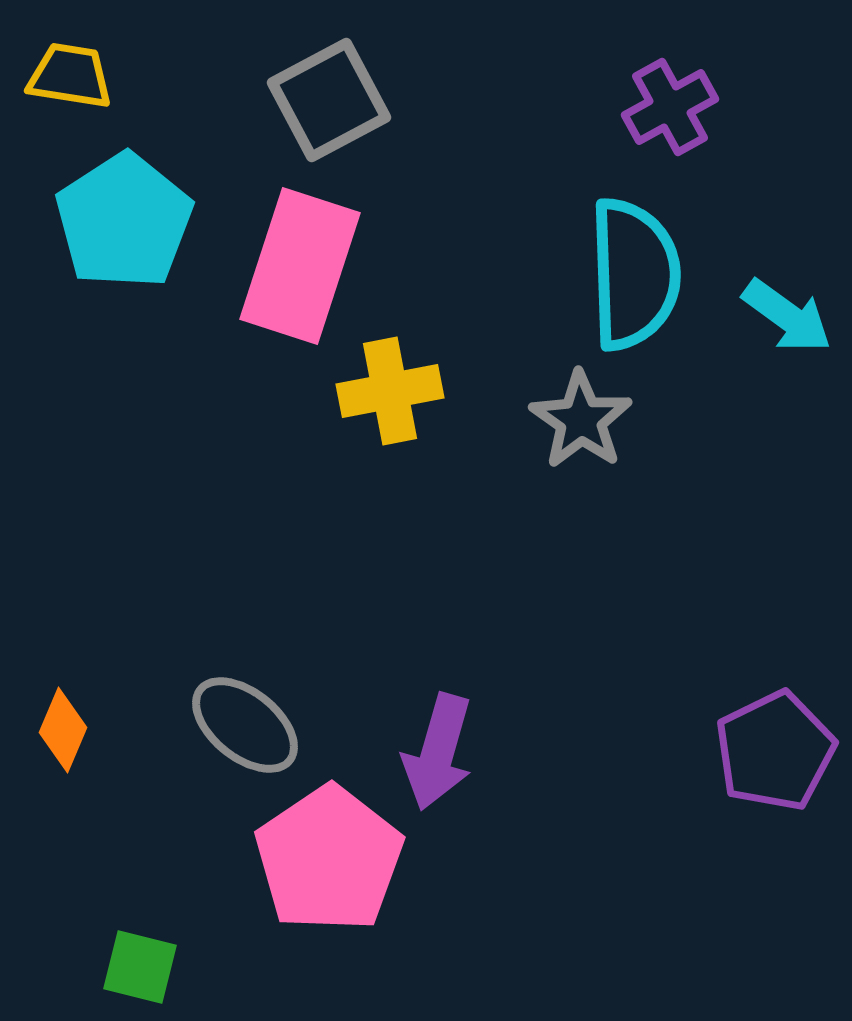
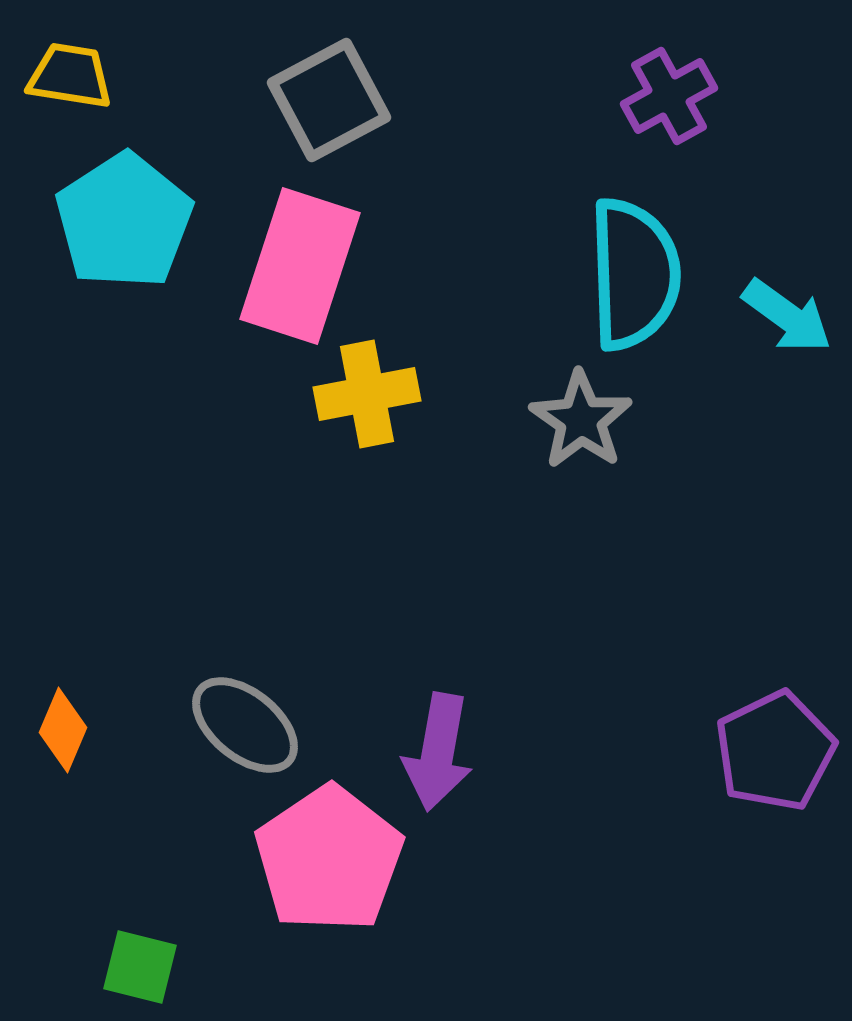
purple cross: moved 1 px left, 11 px up
yellow cross: moved 23 px left, 3 px down
purple arrow: rotated 6 degrees counterclockwise
